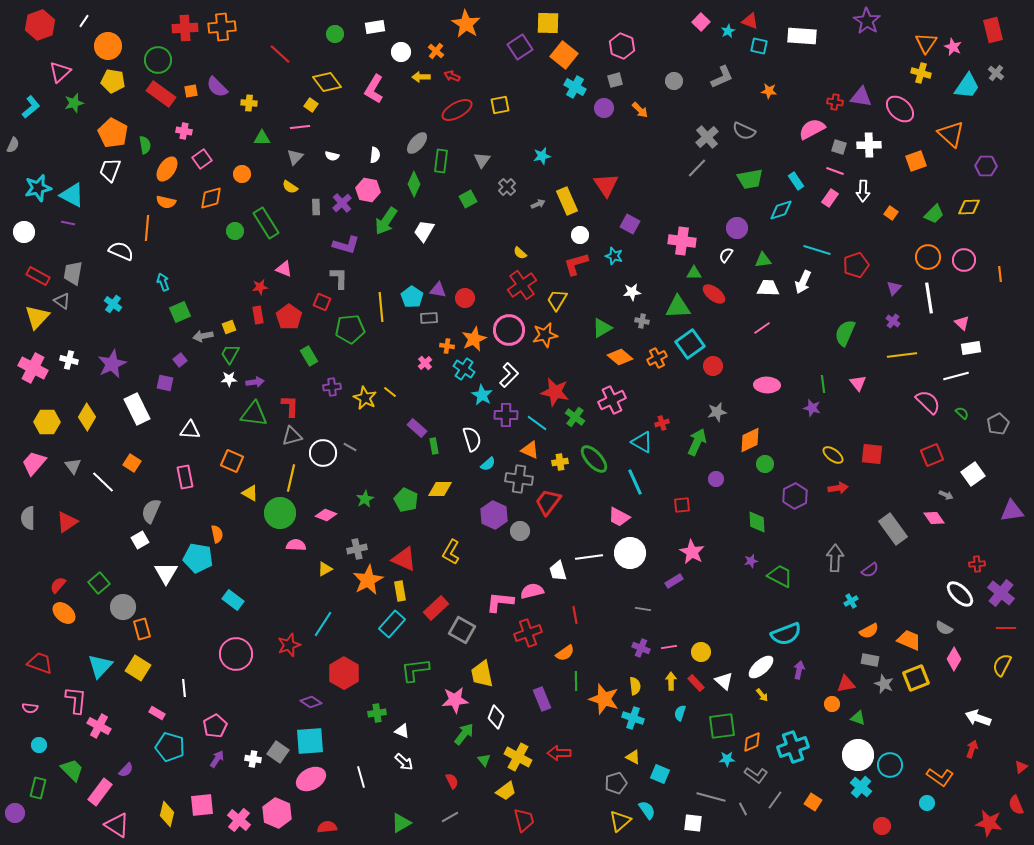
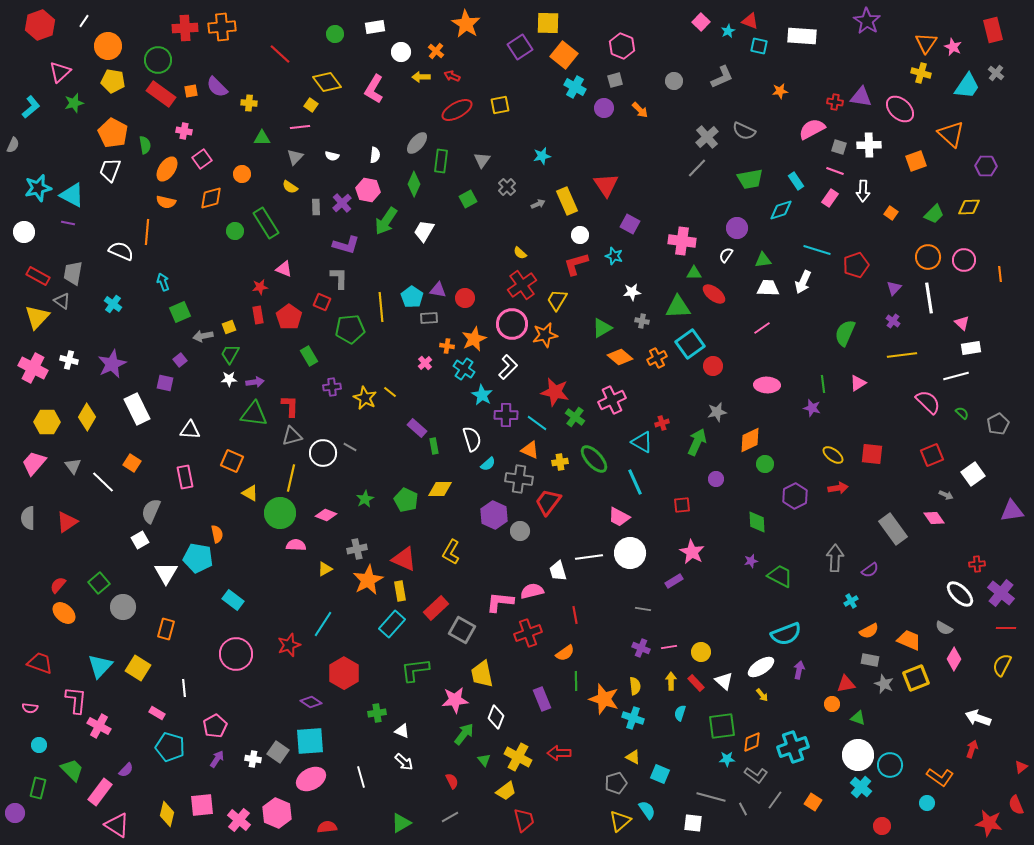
orange star at (769, 91): moved 11 px right; rotated 14 degrees counterclockwise
orange line at (147, 228): moved 4 px down
pink circle at (509, 330): moved 3 px right, 6 px up
white L-shape at (509, 375): moved 1 px left, 8 px up
pink triangle at (858, 383): rotated 36 degrees clockwise
orange rectangle at (142, 629): moved 24 px right; rotated 30 degrees clockwise
white ellipse at (761, 667): rotated 8 degrees clockwise
